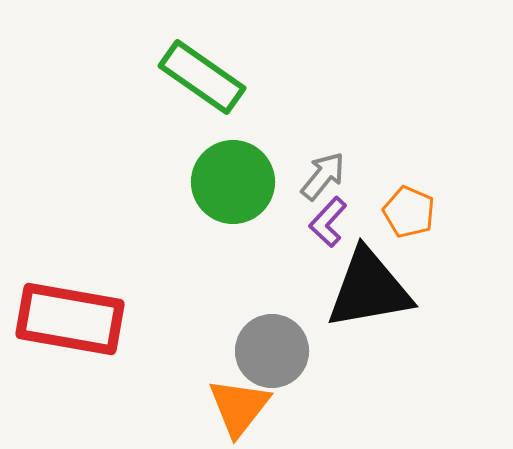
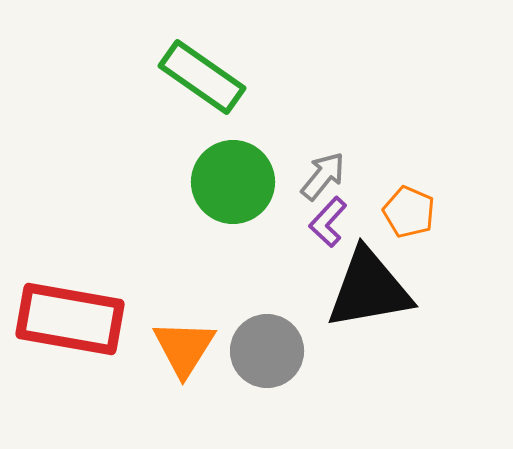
gray circle: moved 5 px left
orange triangle: moved 55 px left, 59 px up; rotated 6 degrees counterclockwise
